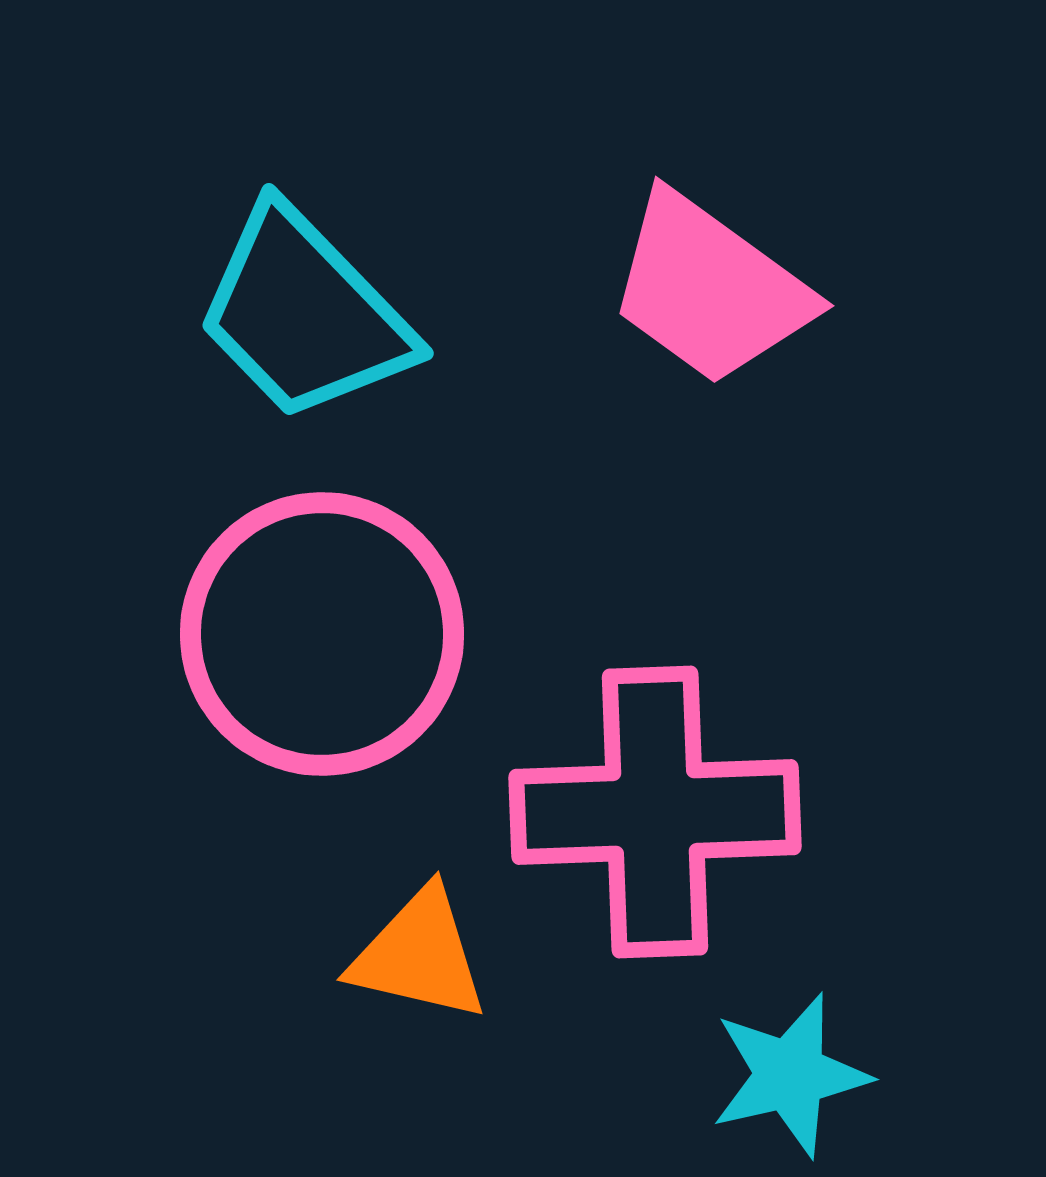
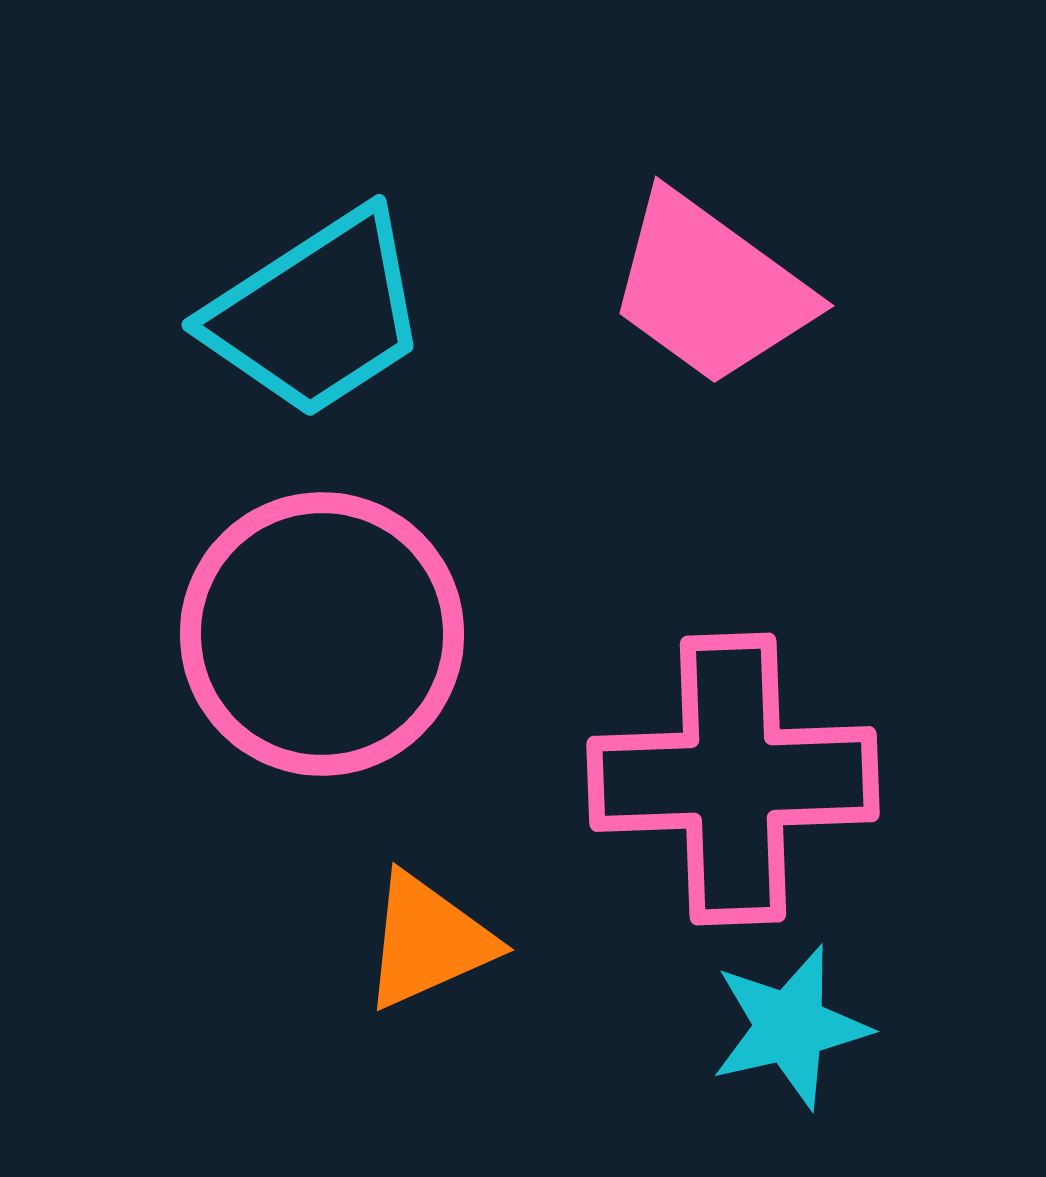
cyan trapezoid: moved 13 px right; rotated 79 degrees counterclockwise
pink cross: moved 78 px right, 33 px up
orange triangle: moved 9 px right, 14 px up; rotated 37 degrees counterclockwise
cyan star: moved 48 px up
